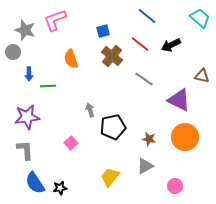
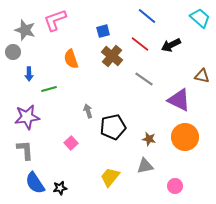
green line: moved 1 px right, 3 px down; rotated 14 degrees counterclockwise
gray arrow: moved 2 px left, 1 px down
gray triangle: rotated 18 degrees clockwise
